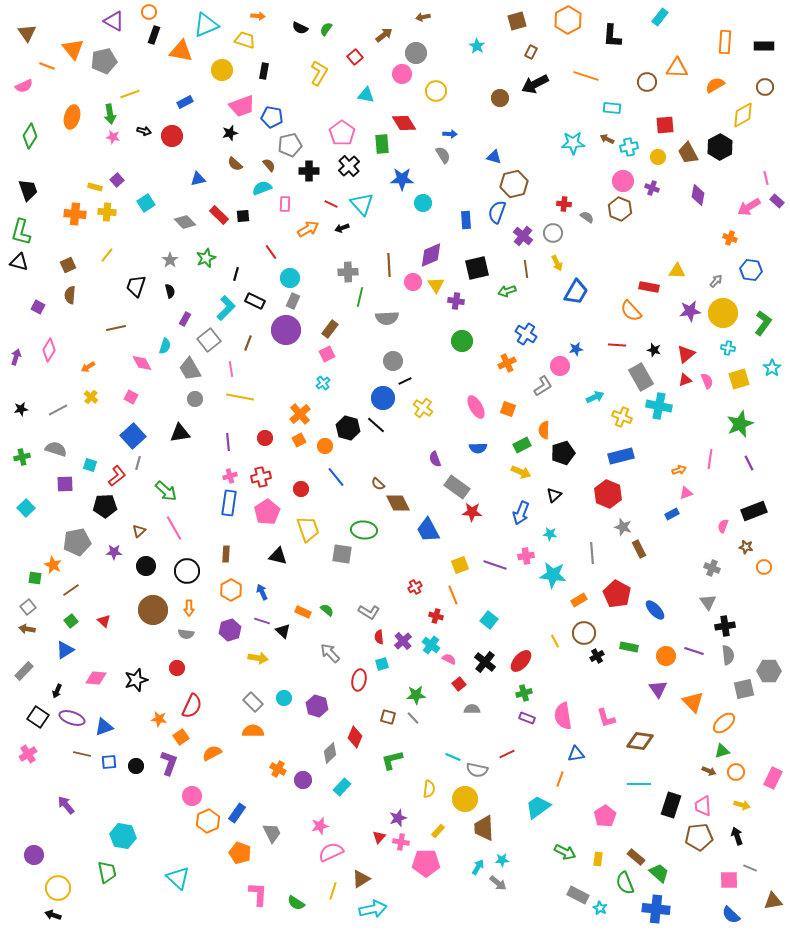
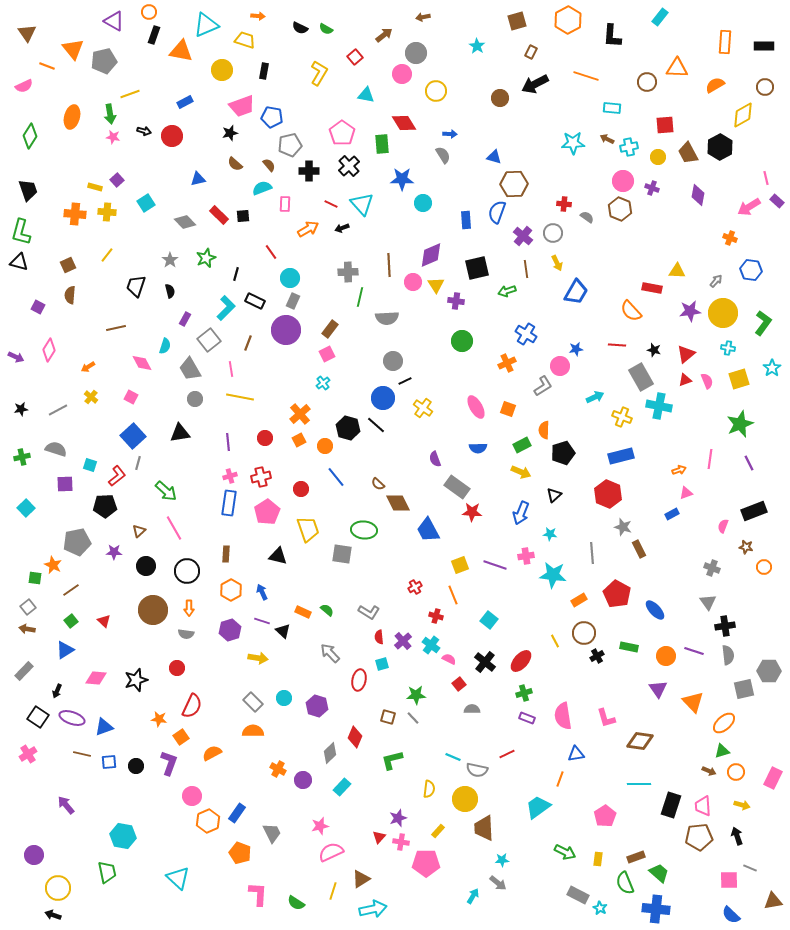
green semicircle at (326, 29): rotated 96 degrees counterclockwise
brown hexagon at (514, 184): rotated 12 degrees clockwise
red rectangle at (649, 287): moved 3 px right, 1 px down
purple arrow at (16, 357): rotated 98 degrees clockwise
brown rectangle at (636, 857): rotated 60 degrees counterclockwise
cyan arrow at (478, 867): moved 5 px left, 29 px down
